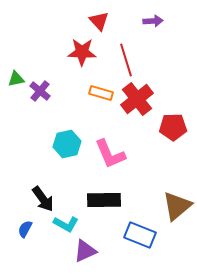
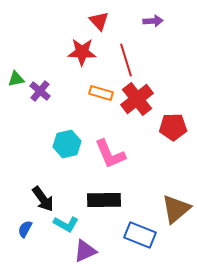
brown triangle: moved 1 px left, 3 px down
